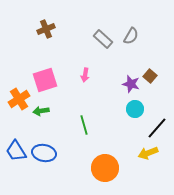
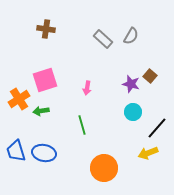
brown cross: rotated 30 degrees clockwise
pink arrow: moved 2 px right, 13 px down
cyan circle: moved 2 px left, 3 px down
green line: moved 2 px left
blue trapezoid: rotated 15 degrees clockwise
orange circle: moved 1 px left
